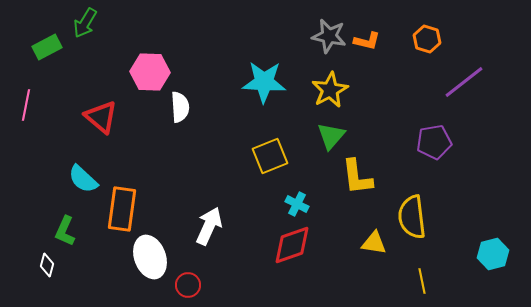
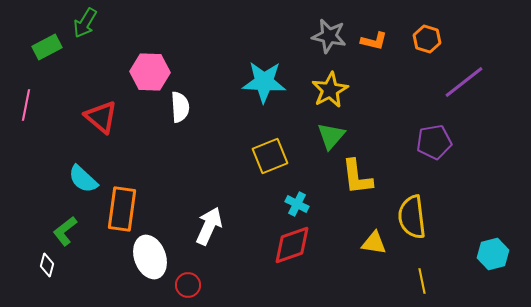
orange L-shape: moved 7 px right
green L-shape: rotated 28 degrees clockwise
